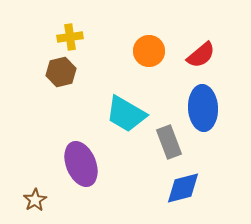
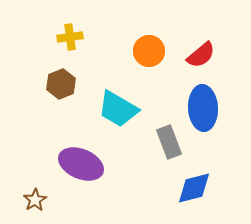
brown hexagon: moved 12 px down; rotated 8 degrees counterclockwise
cyan trapezoid: moved 8 px left, 5 px up
purple ellipse: rotated 45 degrees counterclockwise
blue diamond: moved 11 px right
